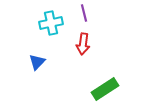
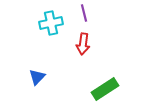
blue triangle: moved 15 px down
